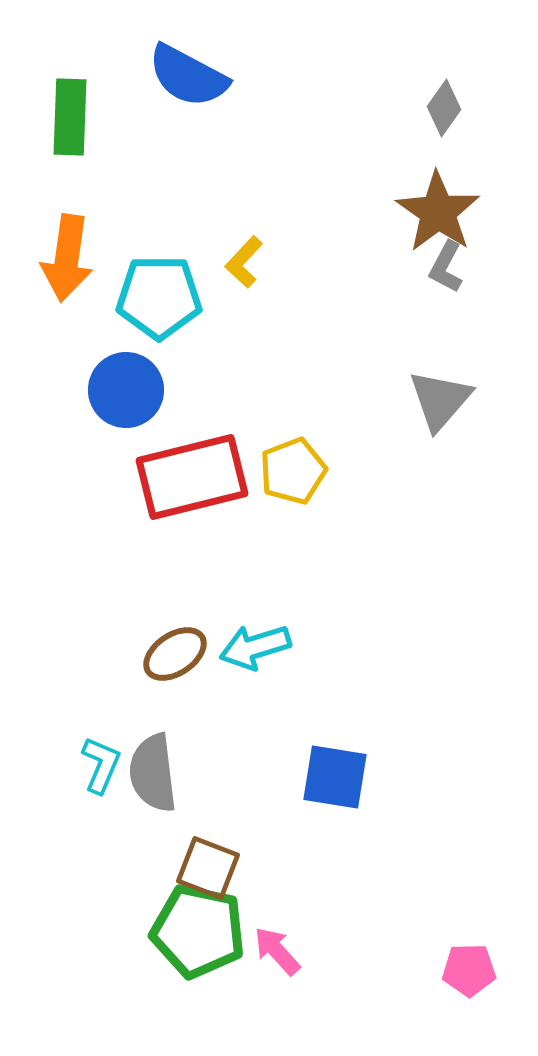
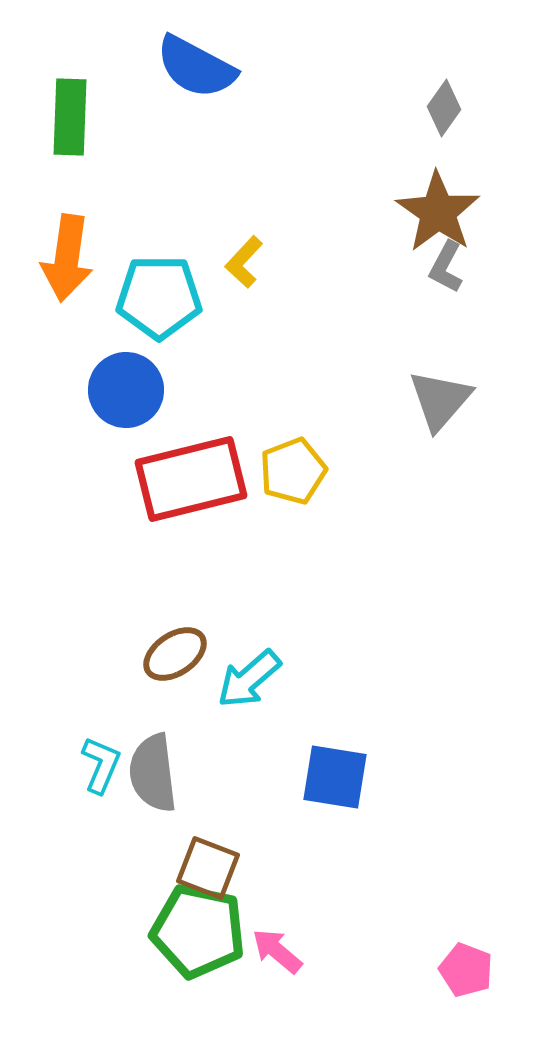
blue semicircle: moved 8 px right, 9 px up
red rectangle: moved 1 px left, 2 px down
cyan arrow: moved 6 px left, 32 px down; rotated 24 degrees counterclockwise
pink arrow: rotated 8 degrees counterclockwise
pink pentagon: moved 3 px left; rotated 22 degrees clockwise
